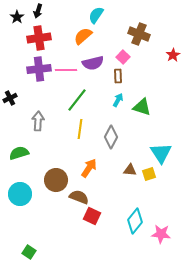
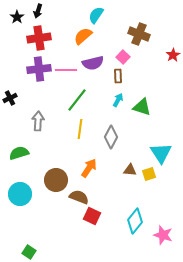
pink star: moved 2 px right, 1 px down; rotated 12 degrees clockwise
